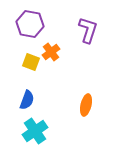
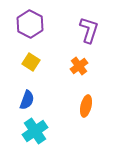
purple hexagon: rotated 16 degrees clockwise
purple L-shape: moved 1 px right
orange cross: moved 28 px right, 14 px down
yellow square: rotated 12 degrees clockwise
orange ellipse: moved 1 px down
